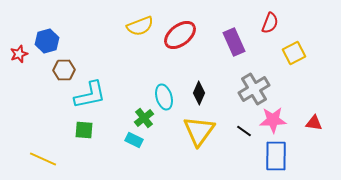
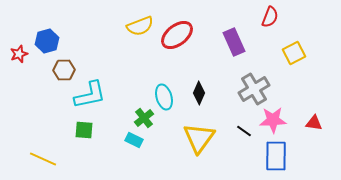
red semicircle: moved 6 px up
red ellipse: moved 3 px left
yellow triangle: moved 7 px down
